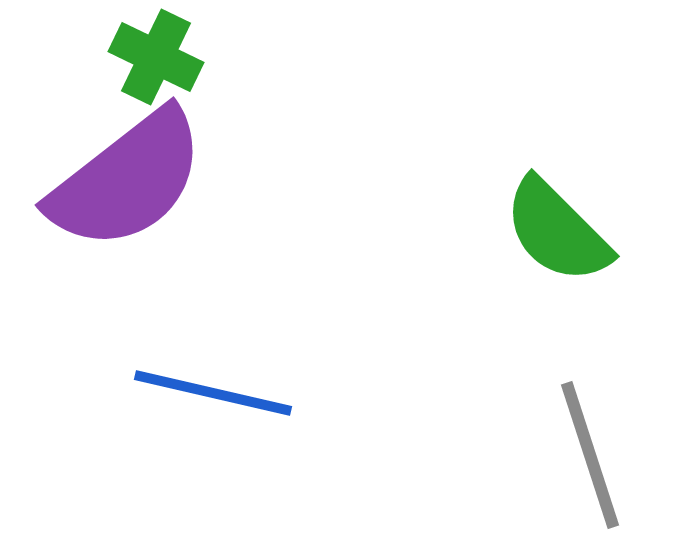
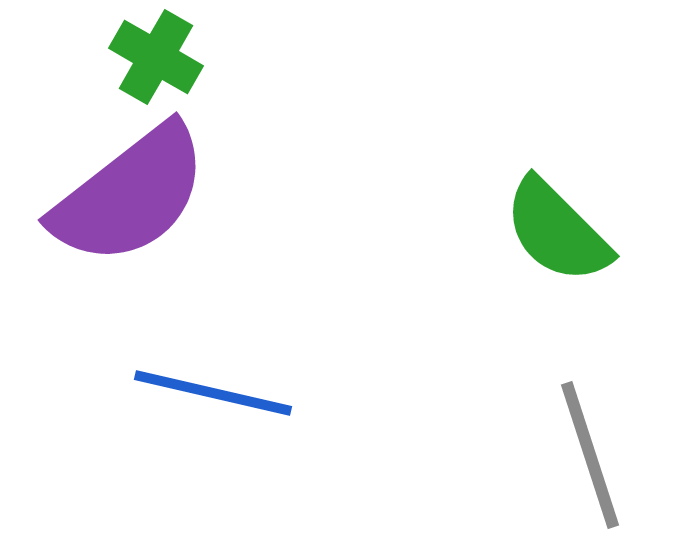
green cross: rotated 4 degrees clockwise
purple semicircle: moved 3 px right, 15 px down
